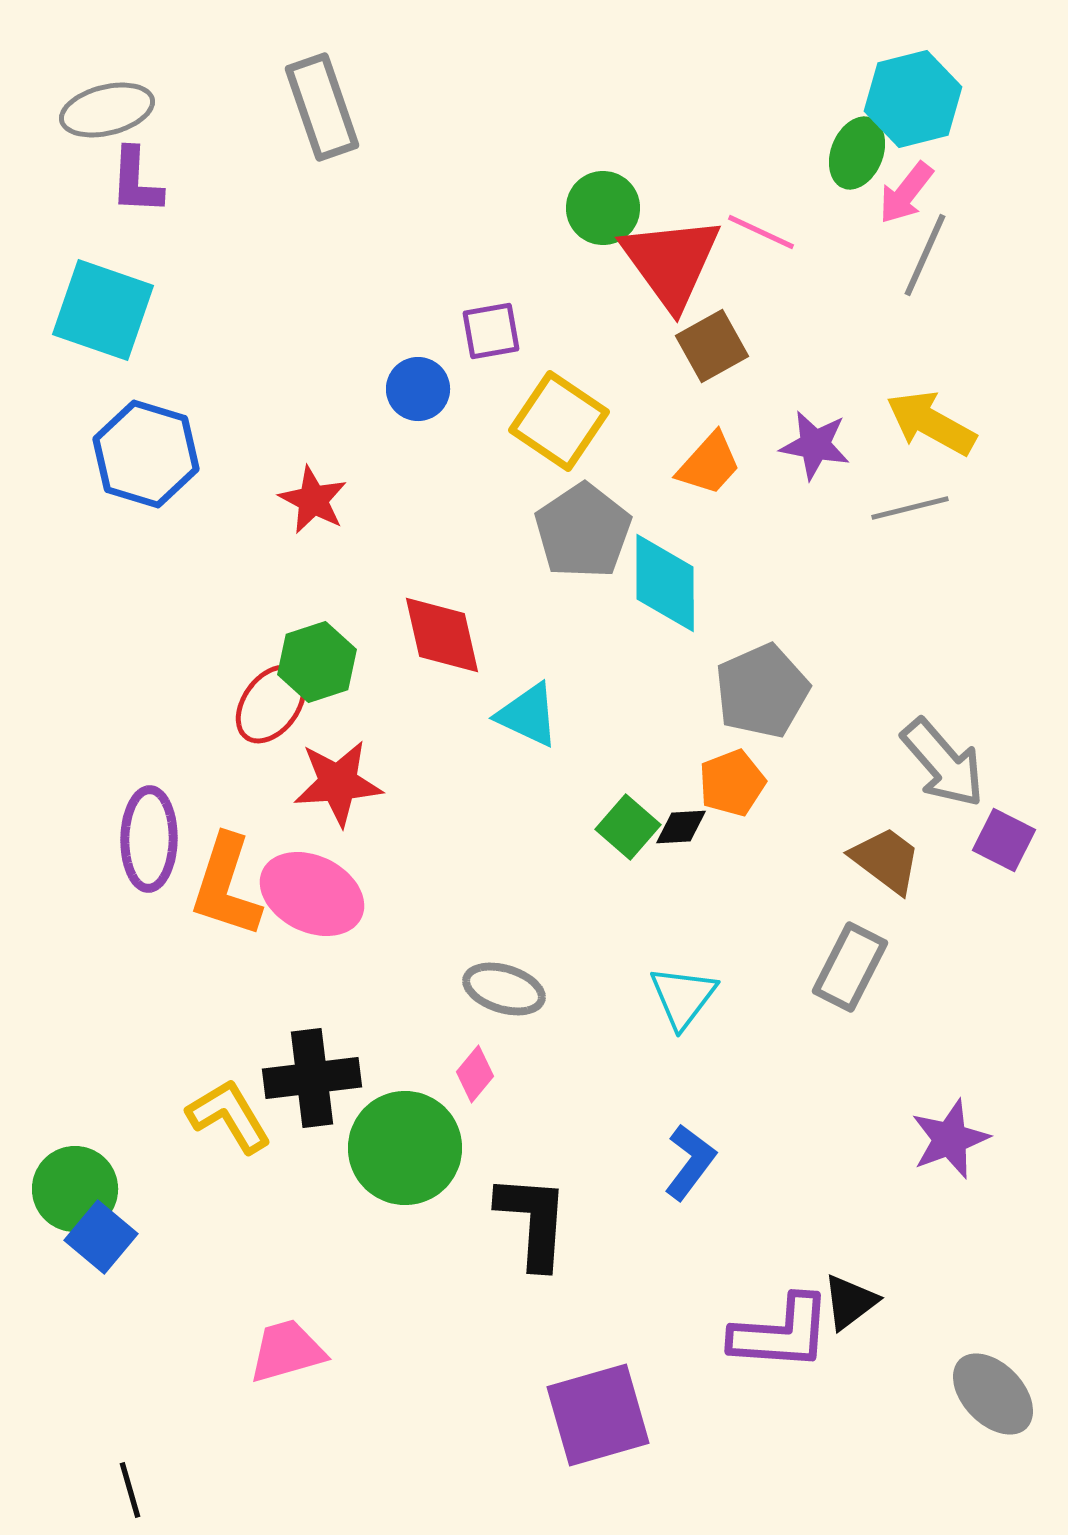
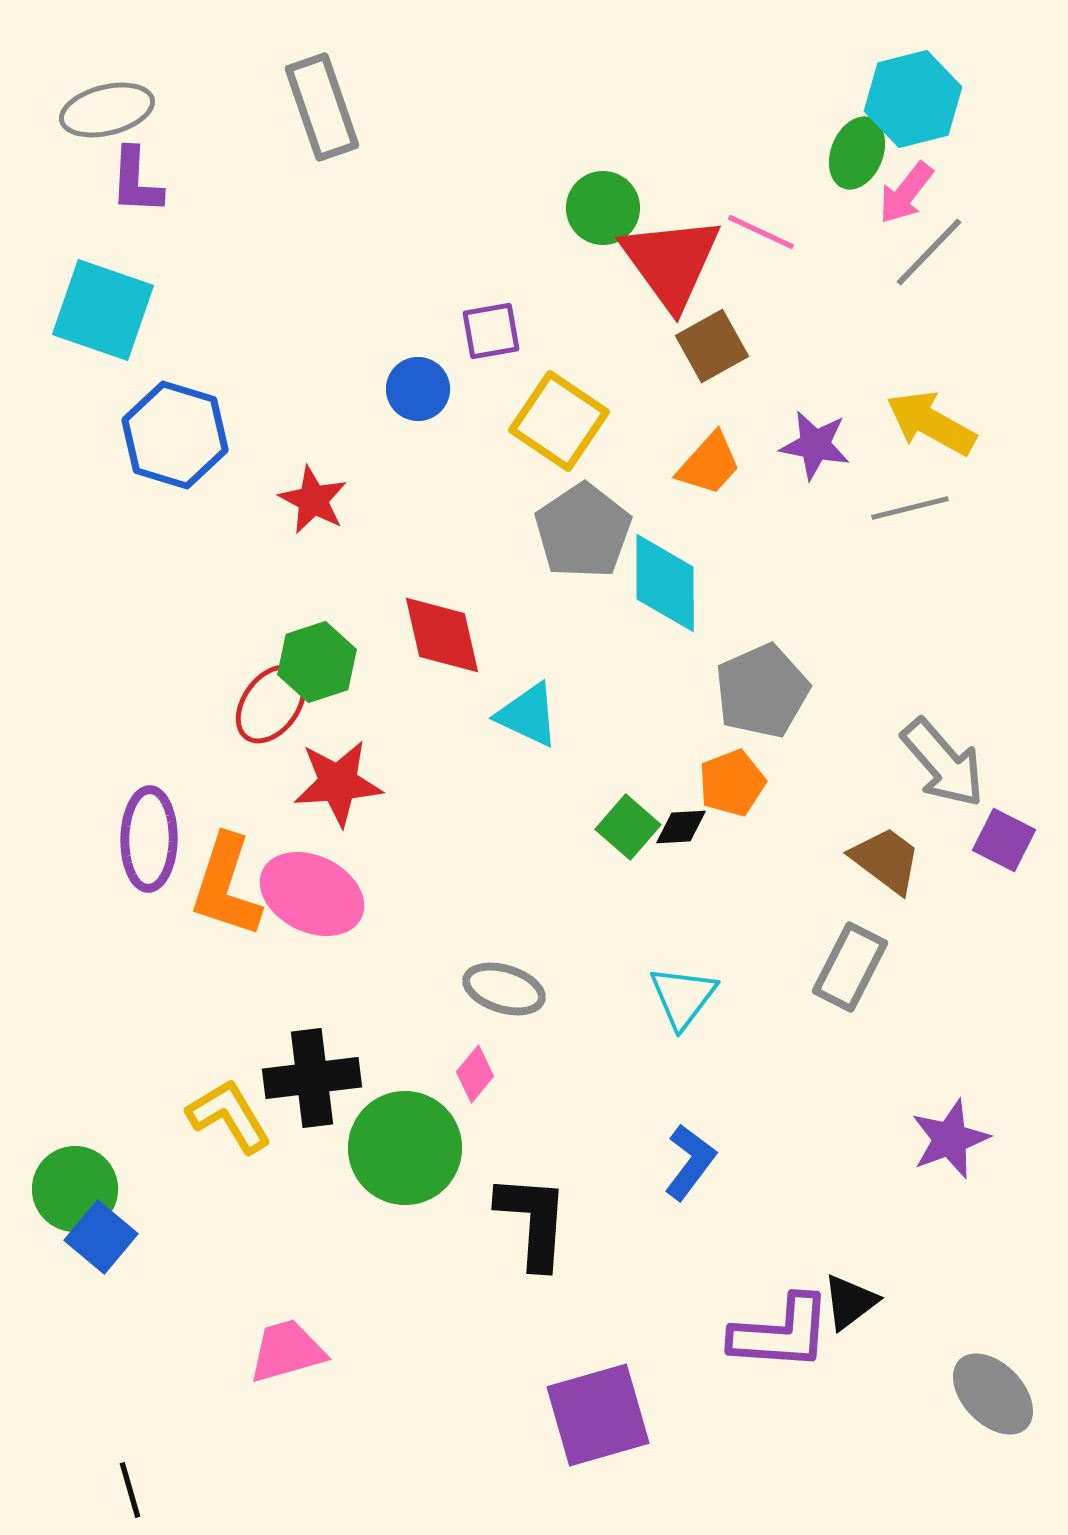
gray line at (925, 255): moved 4 px right, 3 px up; rotated 20 degrees clockwise
blue hexagon at (146, 454): moved 29 px right, 19 px up
